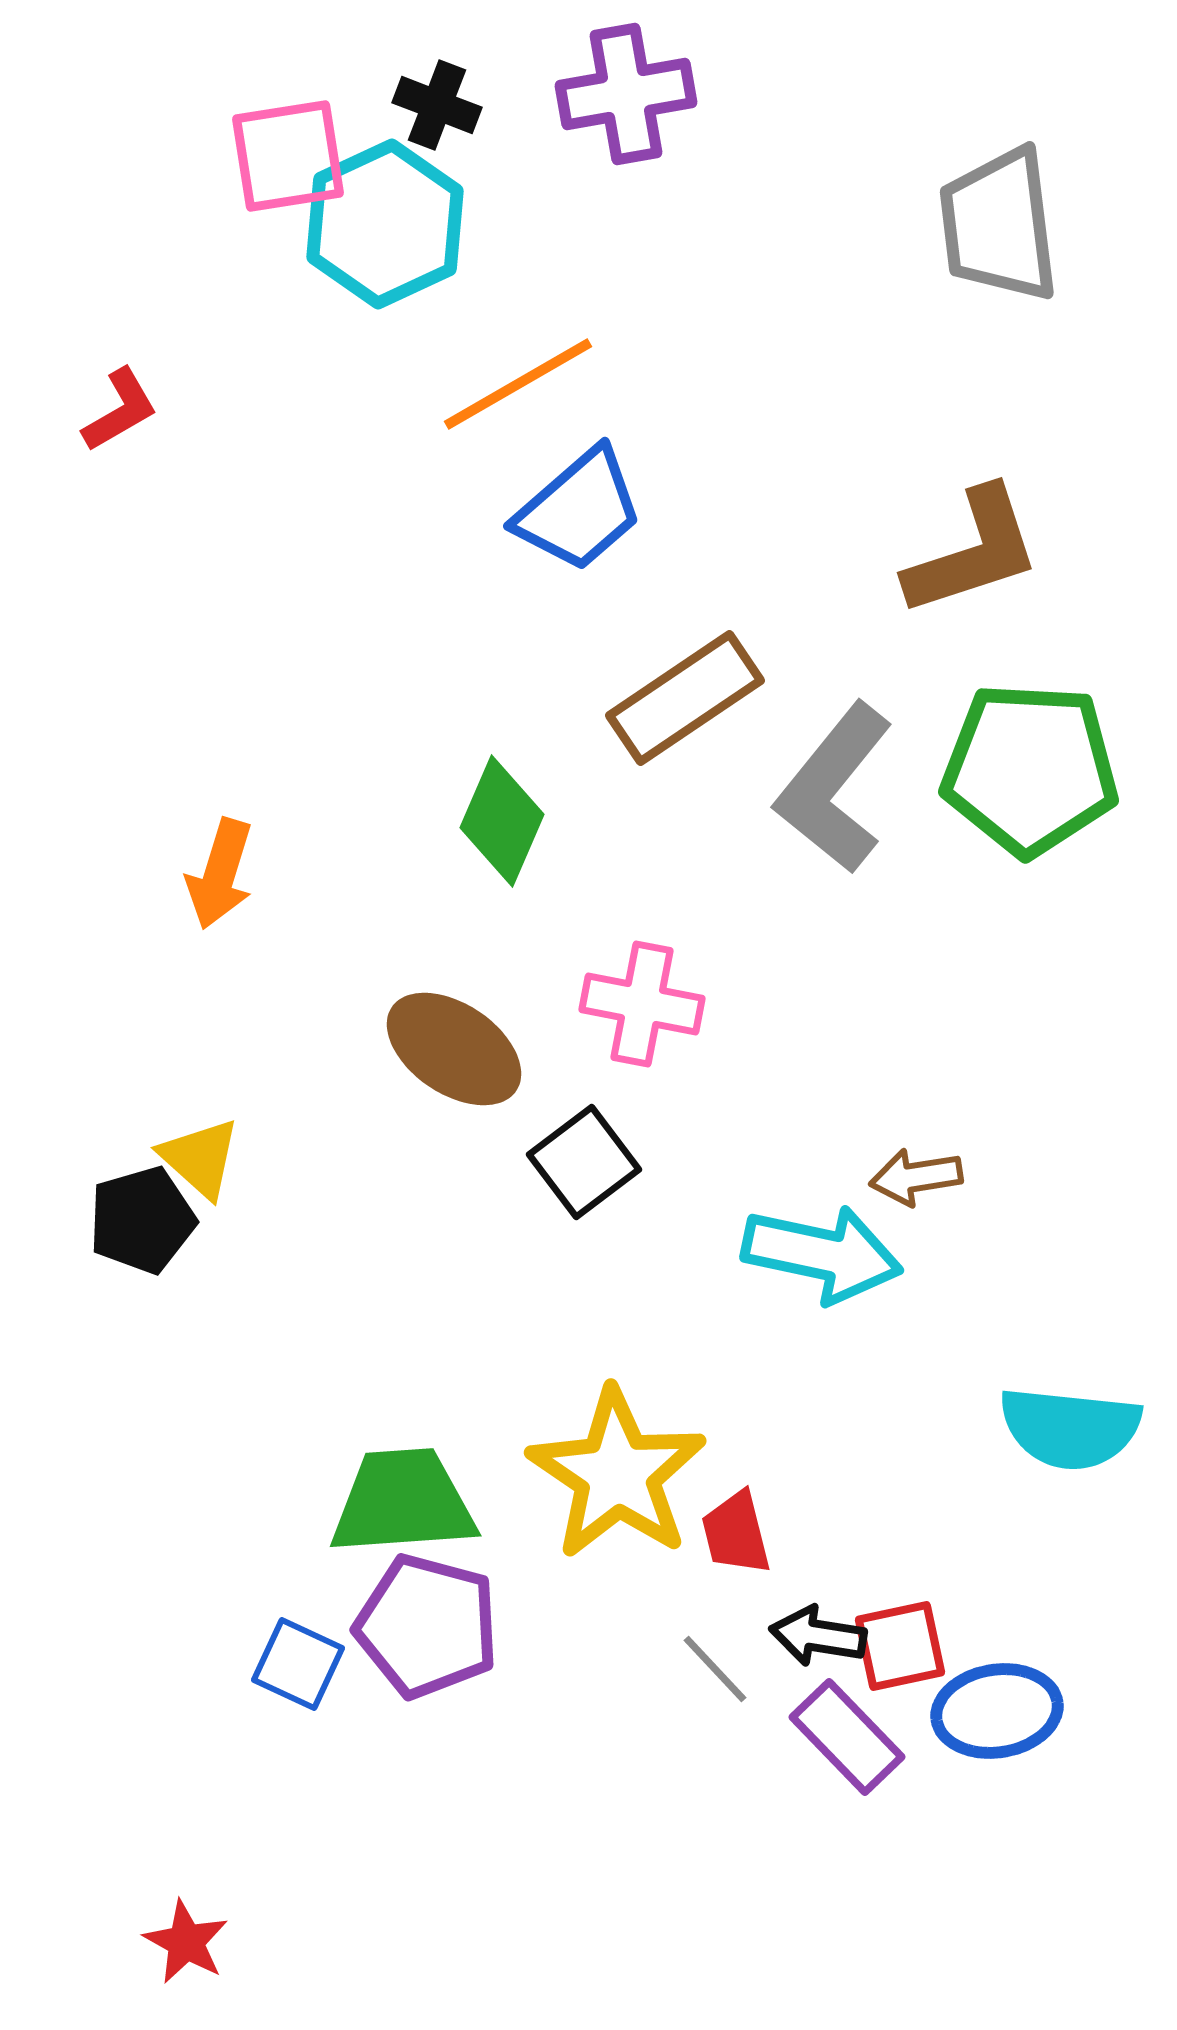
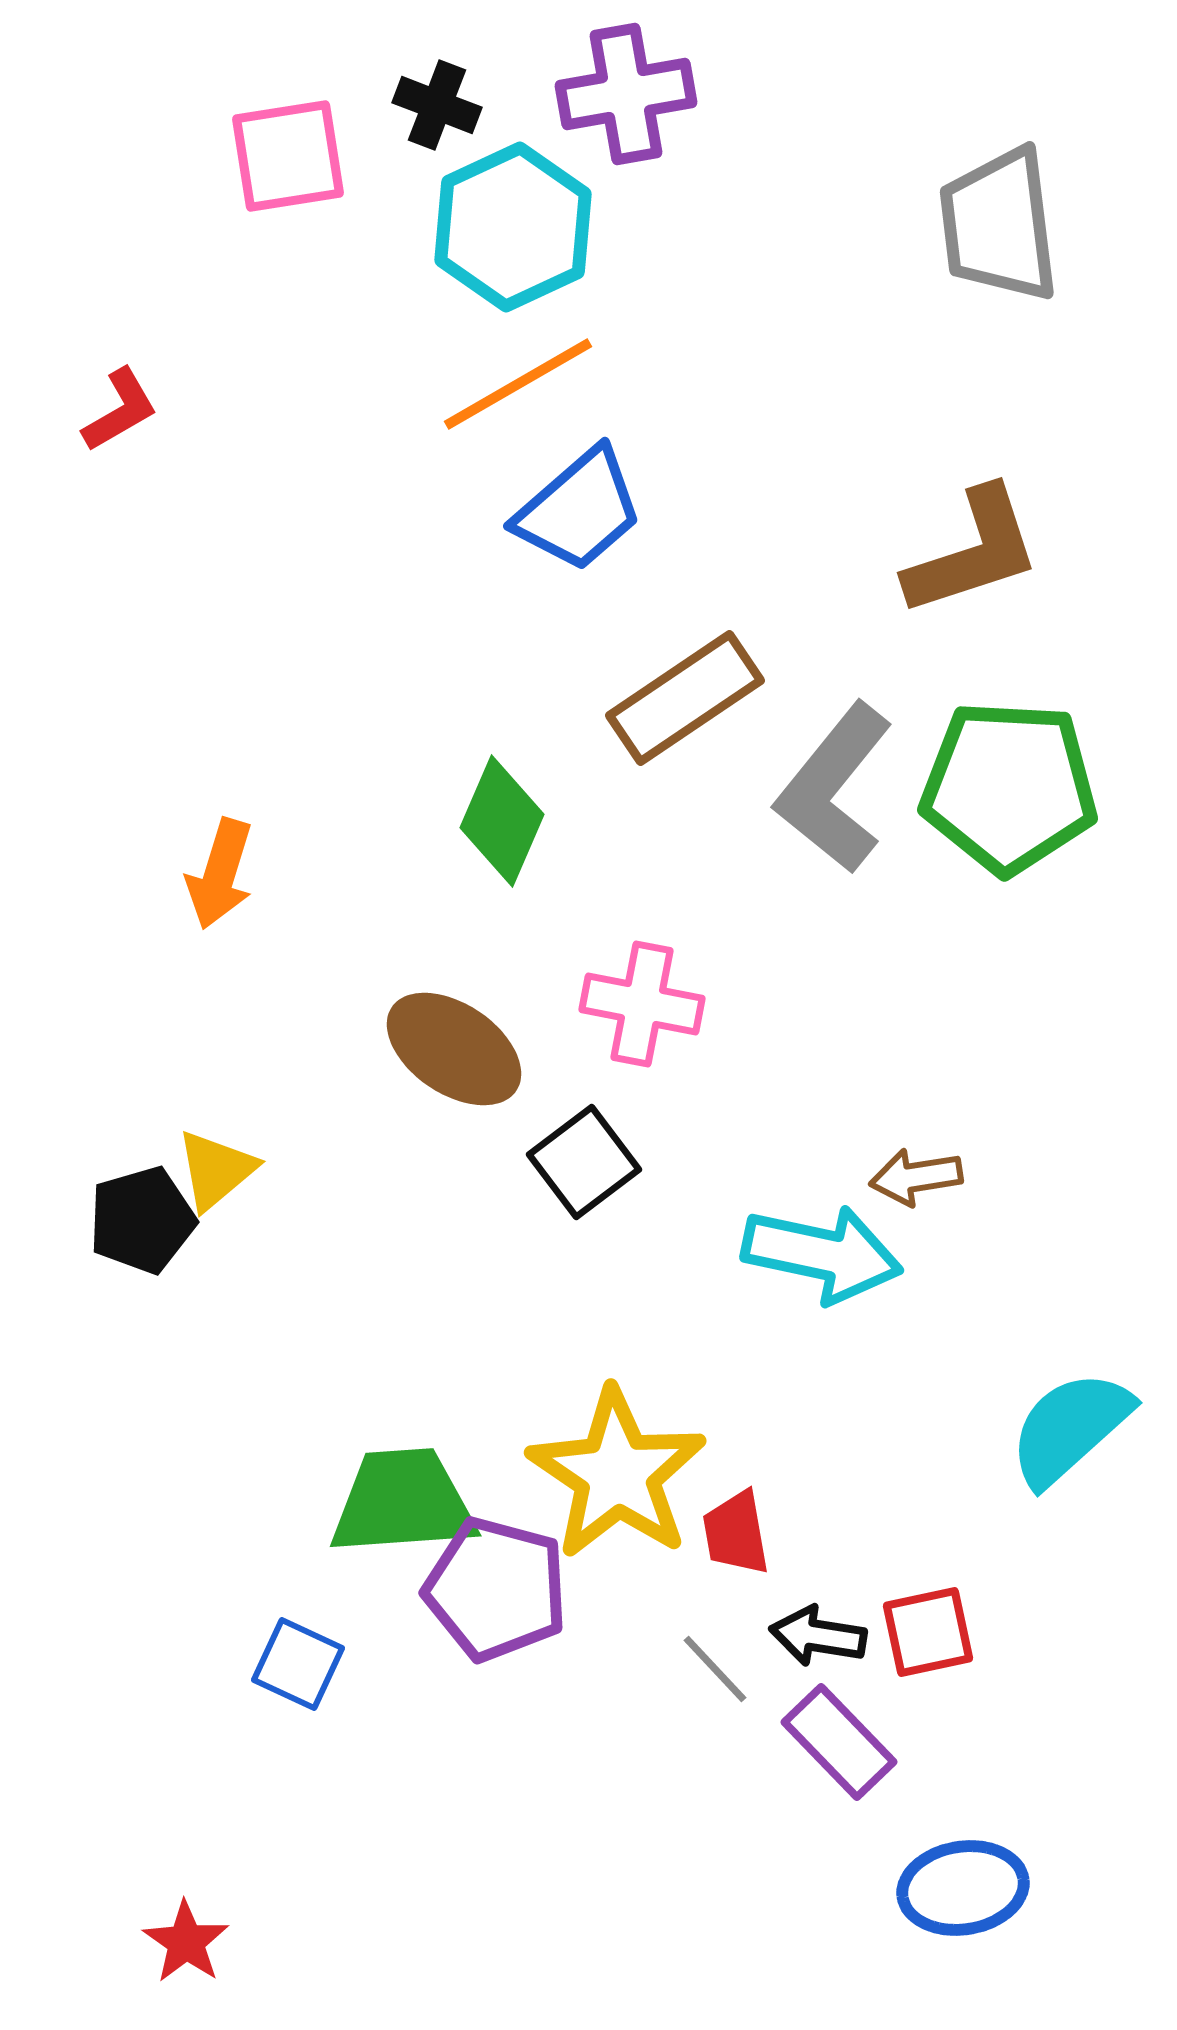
cyan hexagon: moved 128 px right, 3 px down
green pentagon: moved 21 px left, 18 px down
yellow triangle: moved 16 px right, 12 px down; rotated 38 degrees clockwise
cyan semicircle: rotated 132 degrees clockwise
red trapezoid: rotated 4 degrees clockwise
purple pentagon: moved 69 px right, 37 px up
red square: moved 28 px right, 14 px up
blue ellipse: moved 34 px left, 177 px down
purple rectangle: moved 8 px left, 5 px down
red star: rotated 6 degrees clockwise
